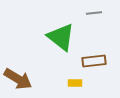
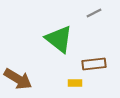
gray line: rotated 21 degrees counterclockwise
green triangle: moved 2 px left, 2 px down
brown rectangle: moved 3 px down
